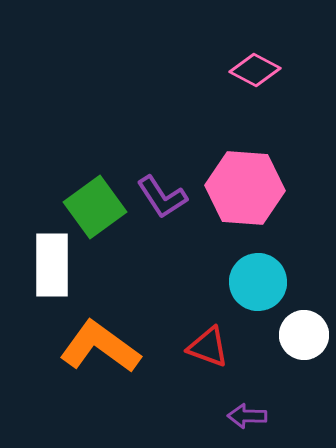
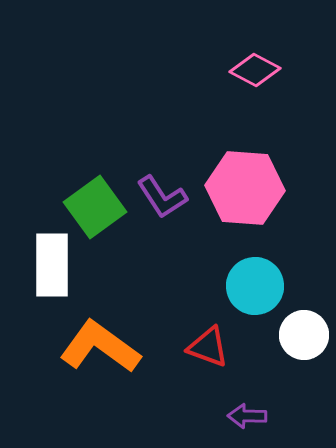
cyan circle: moved 3 px left, 4 px down
